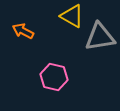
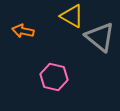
orange arrow: rotated 15 degrees counterclockwise
gray triangle: rotated 48 degrees clockwise
